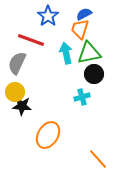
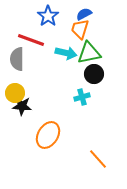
cyan arrow: rotated 115 degrees clockwise
gray semicircle: moved 4 px up; rotated 25 degrees counterclockwise
yellow circle: moved 1 px down
